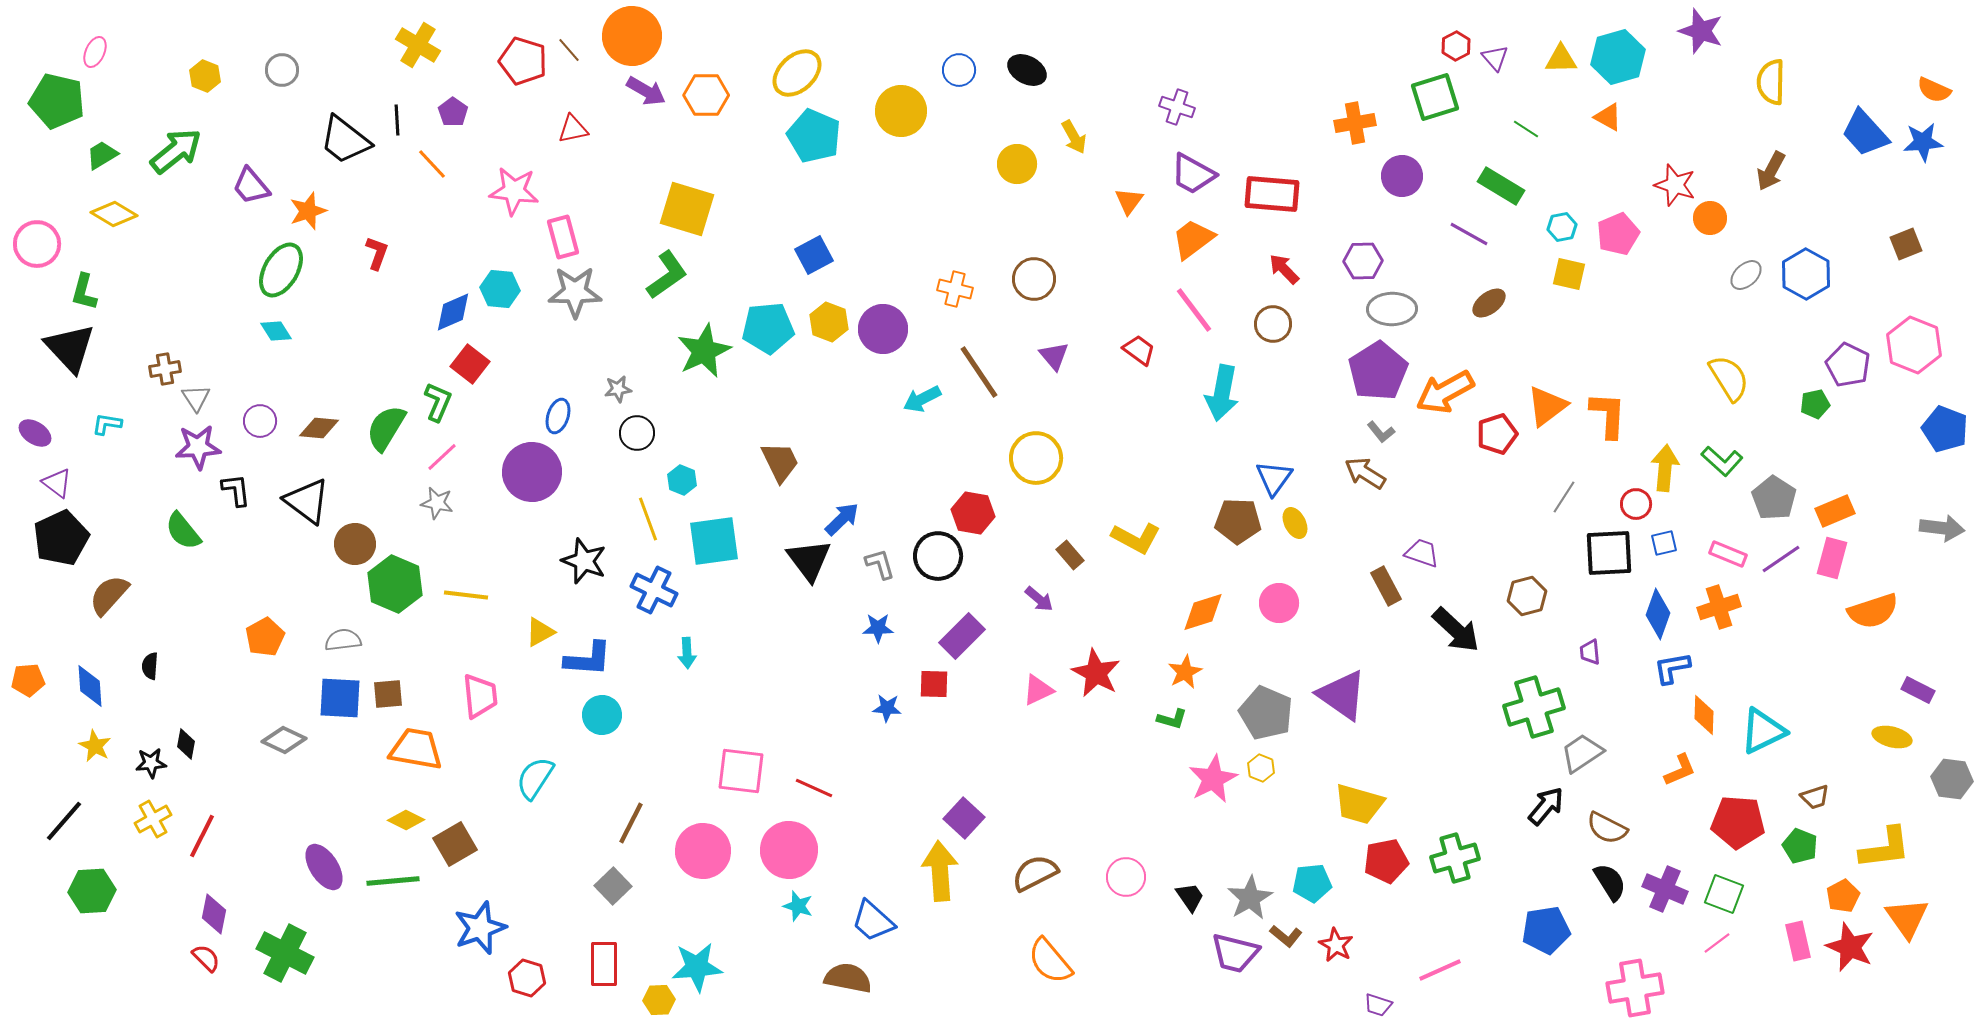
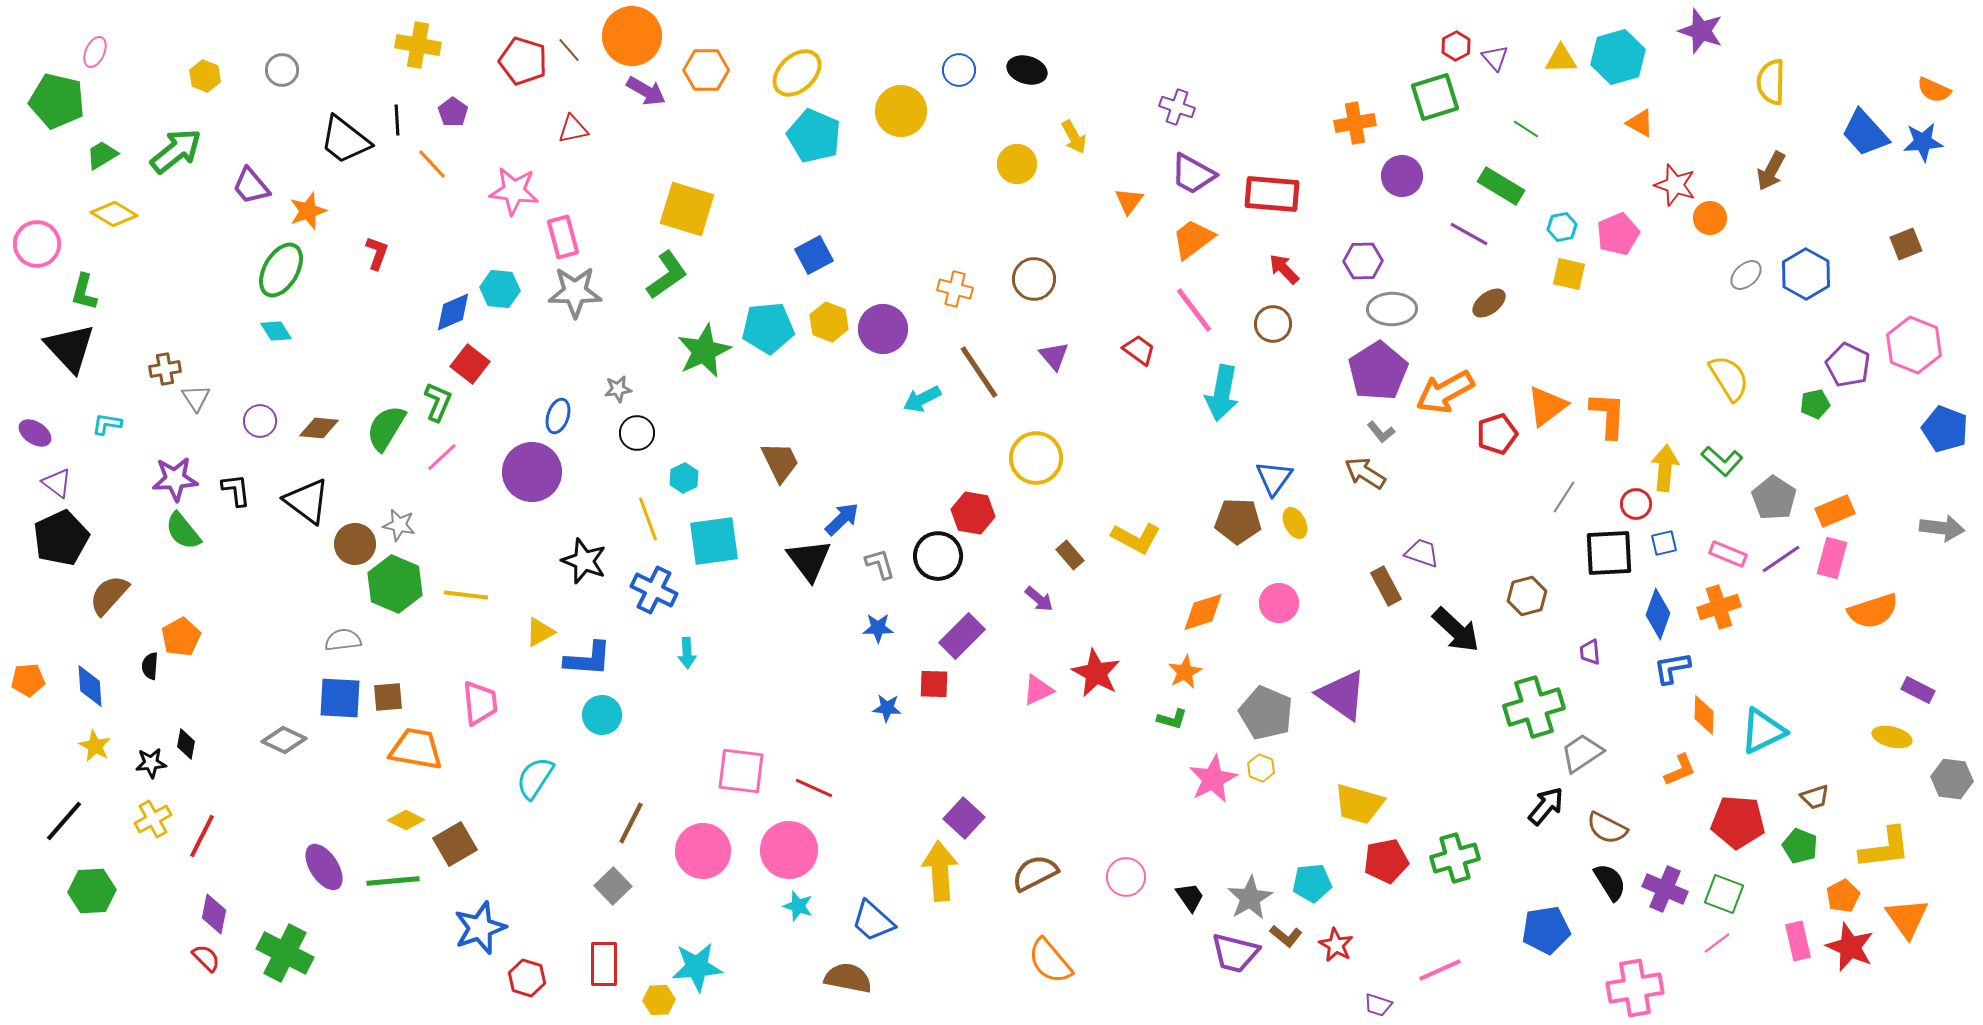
yellow cross at (418, 45): rotated 21 degrees counterclockwise
black ellipse at (1027, 70): rotated 12 degrees counterclockwise
orange hexagon at (706, 95): moved 25 px up
orange triangle at (1608, 117): moved 32 px right, 6 px down
purple star at (198, 447): moved 23 px left, 32 px down
cyan hexagon at (682, 480): moved 2 px right, 2 px up; rotated 12 degrees clockwise
gray star at (437, 503): moved 38 px left, 22 px down
orange pentagon at (265, 637): moved 84 px left
brown square at (388, 694): moved 3 px down
pink trapezoid at (480, 696): moved 7 px down
